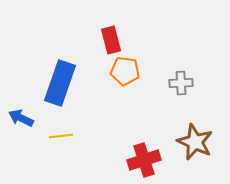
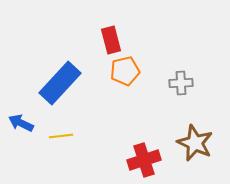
orange pentagon: rotated 20 degrees counterclockwise
blue rectangle: rotated 24 degrees clockwise
blue arrow: moved 5 px down
brown star: moved 1 px down
